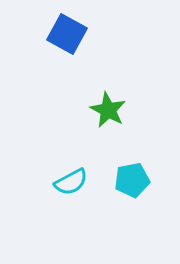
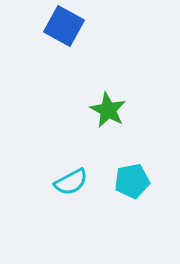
blue square: moved 3 px left, 8 px up
cyan pentagon: moved 1 px down
